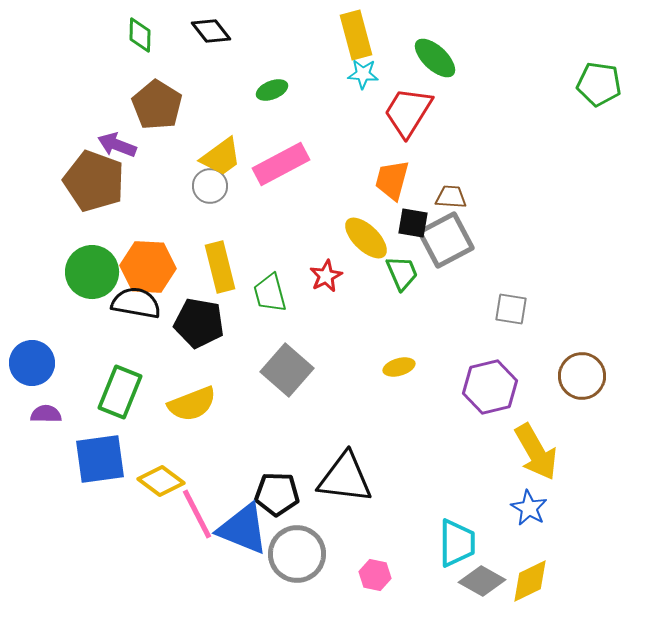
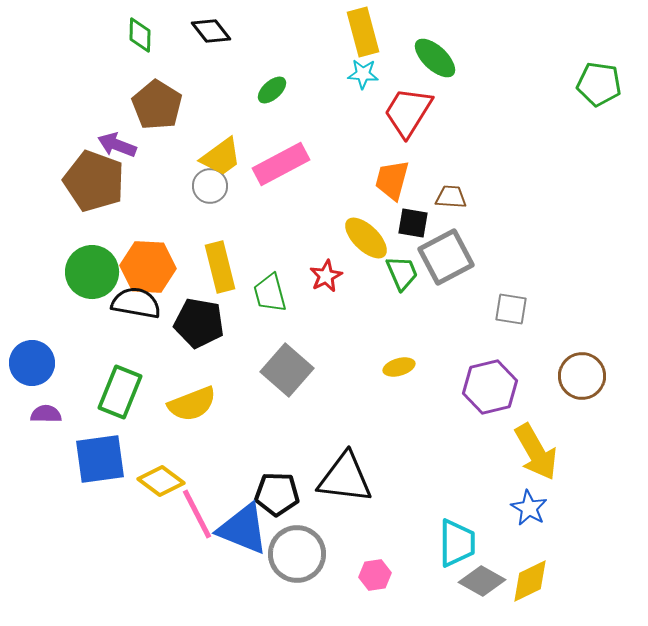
yellow rectangle at (356, 35): moved 7 px right, 3 px up
green ellipse at (272, 90): rotated 20 degrees counterclockwise
gray square at (446, 240): moved 17 px down
pink hexagon at (375, 575): rotated 20 degrees counterclockwise
